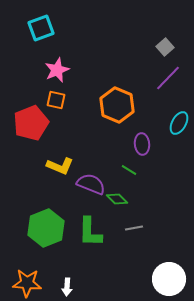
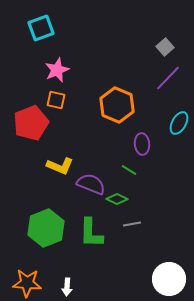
green diamond: rotated 20 degrees counterclockwise
gray line: moved 2 px left, 4 px up
green L-shape: moved 1 px right, 1 px down
